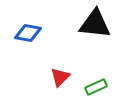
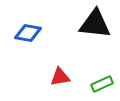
red triangle: rotated 35 degrees clockwise
green rectangle: moved 6 px right, 3 px up
